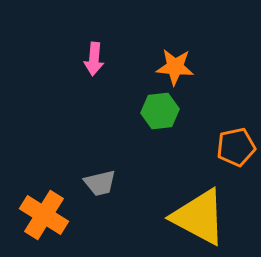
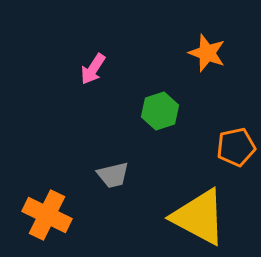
pink arrow: moved 1 px left, 10 px down; rotated 28 degrees clockwise
orange star: moved 32 px right, 14 px up; rotated 15 degrees clockwise
green hexagon: rotated 12 degrees counterclockwise
gray trapezoid: moved 13 px right, 8 px up
orange cross: moved 3 px right; rotated 6 degrees counterclockwise
